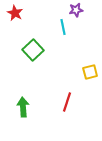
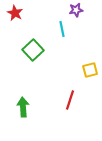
cyan line: moved 1 px left, 2 px down
yellow square: moved 2 px up
red line: moved 3 px right, 2 px up
